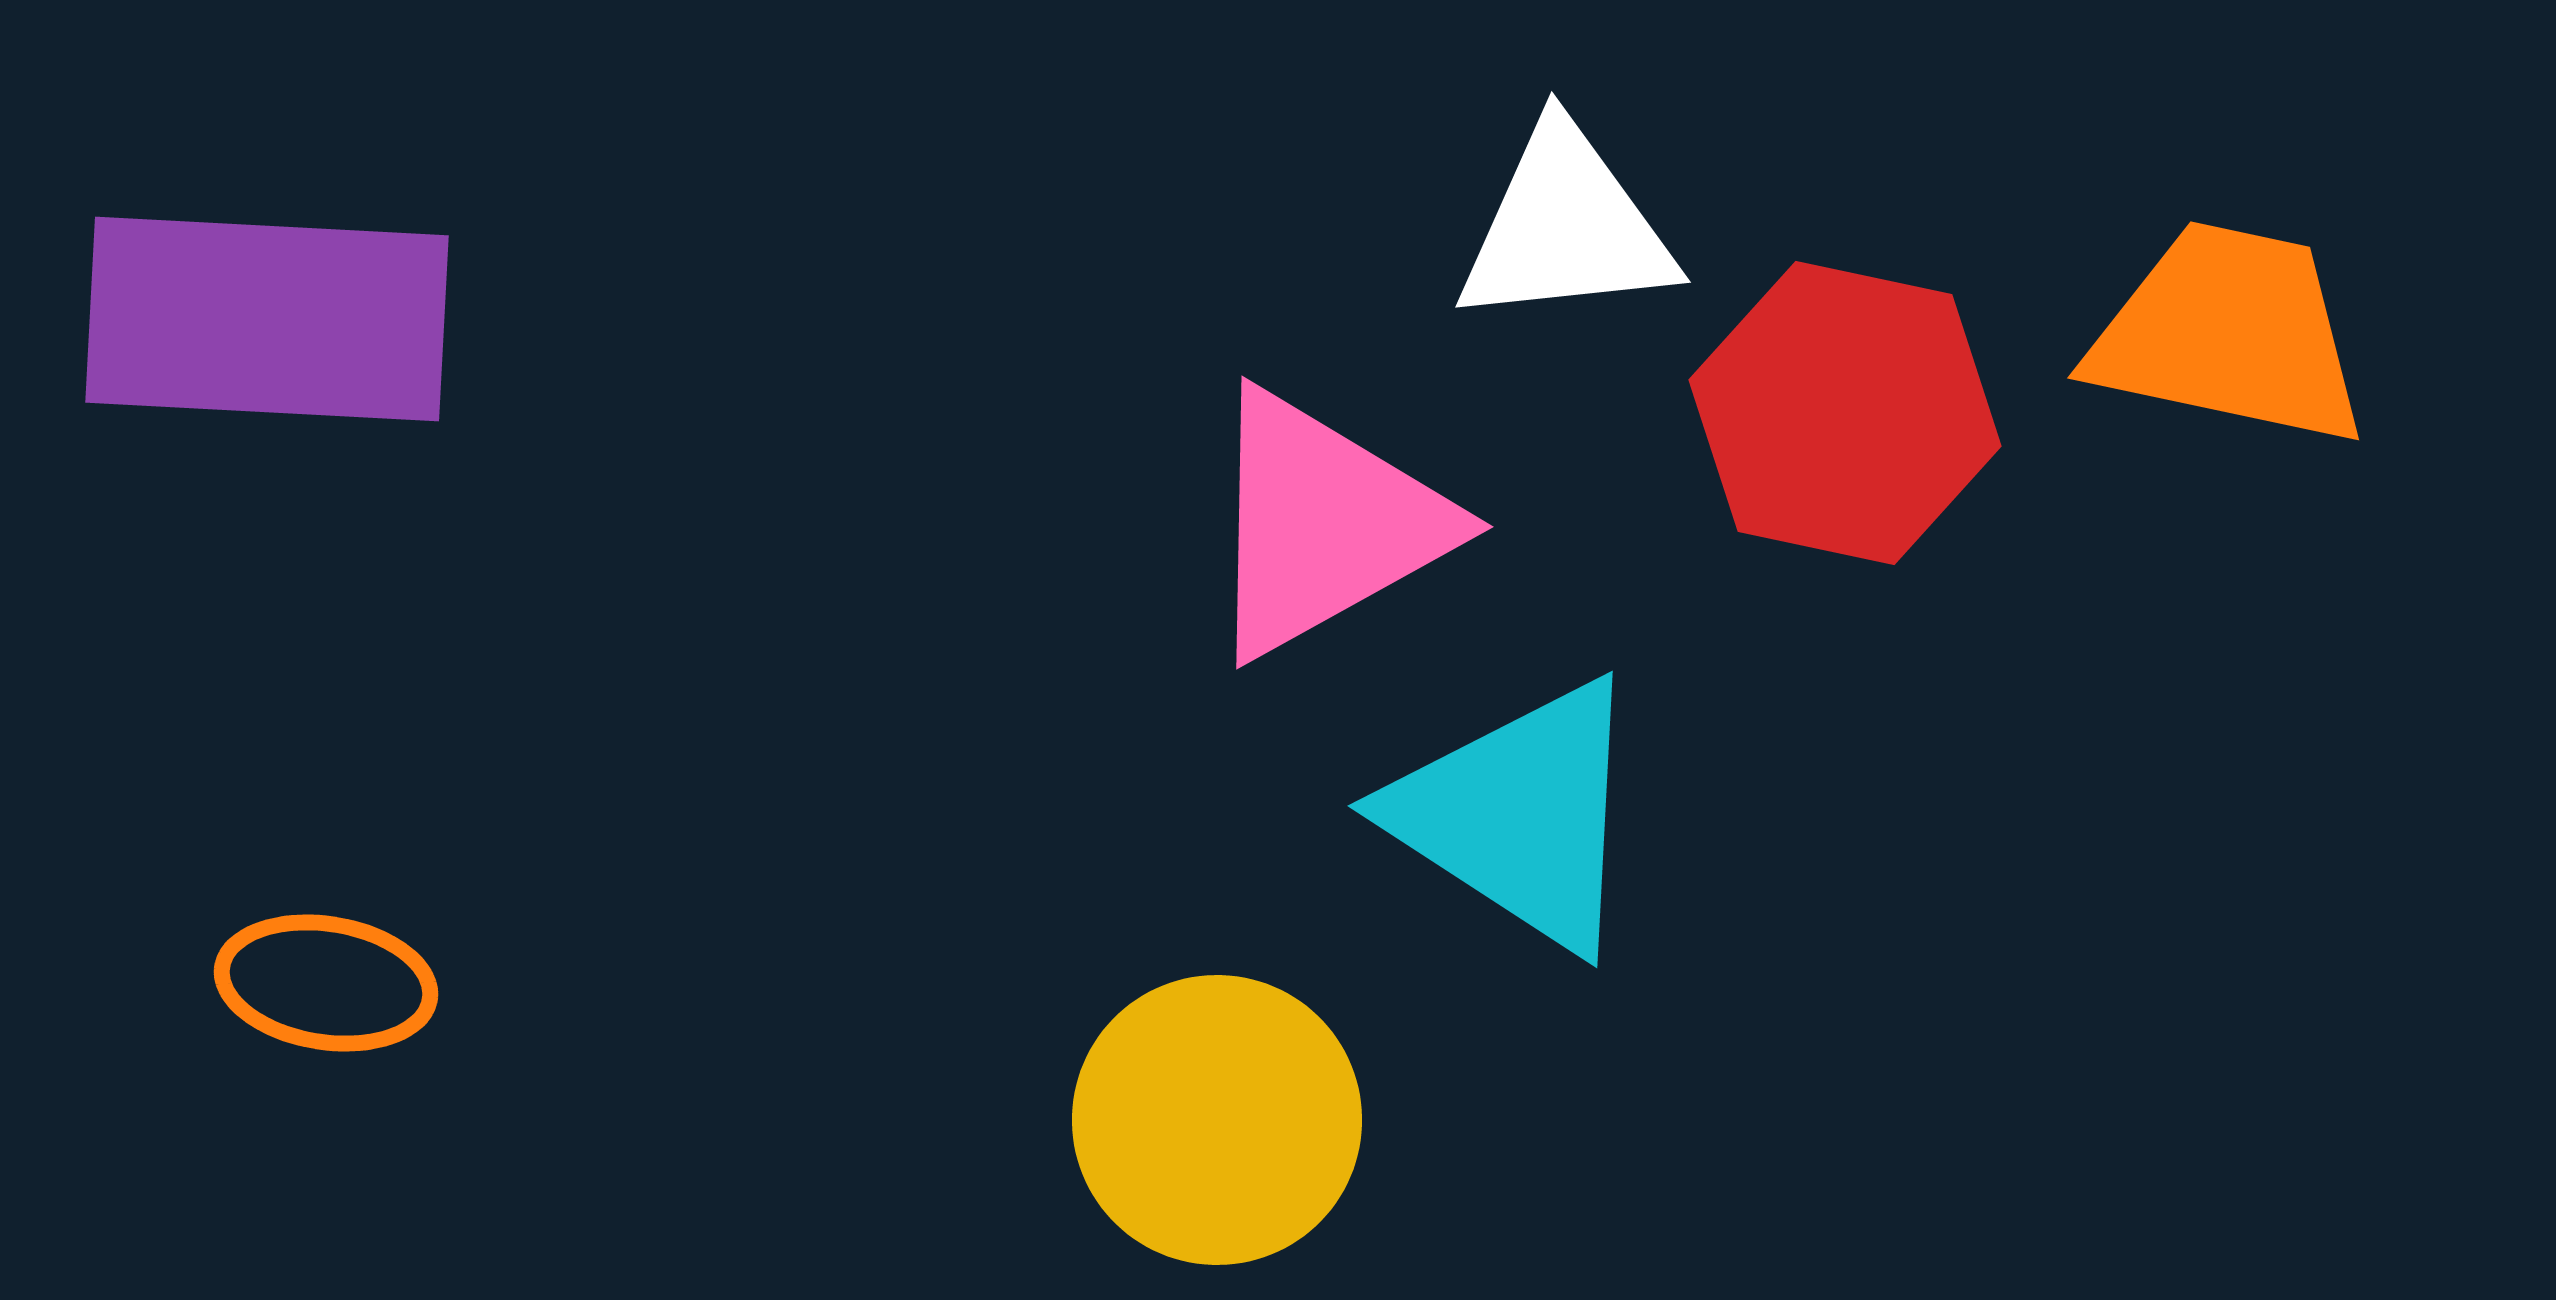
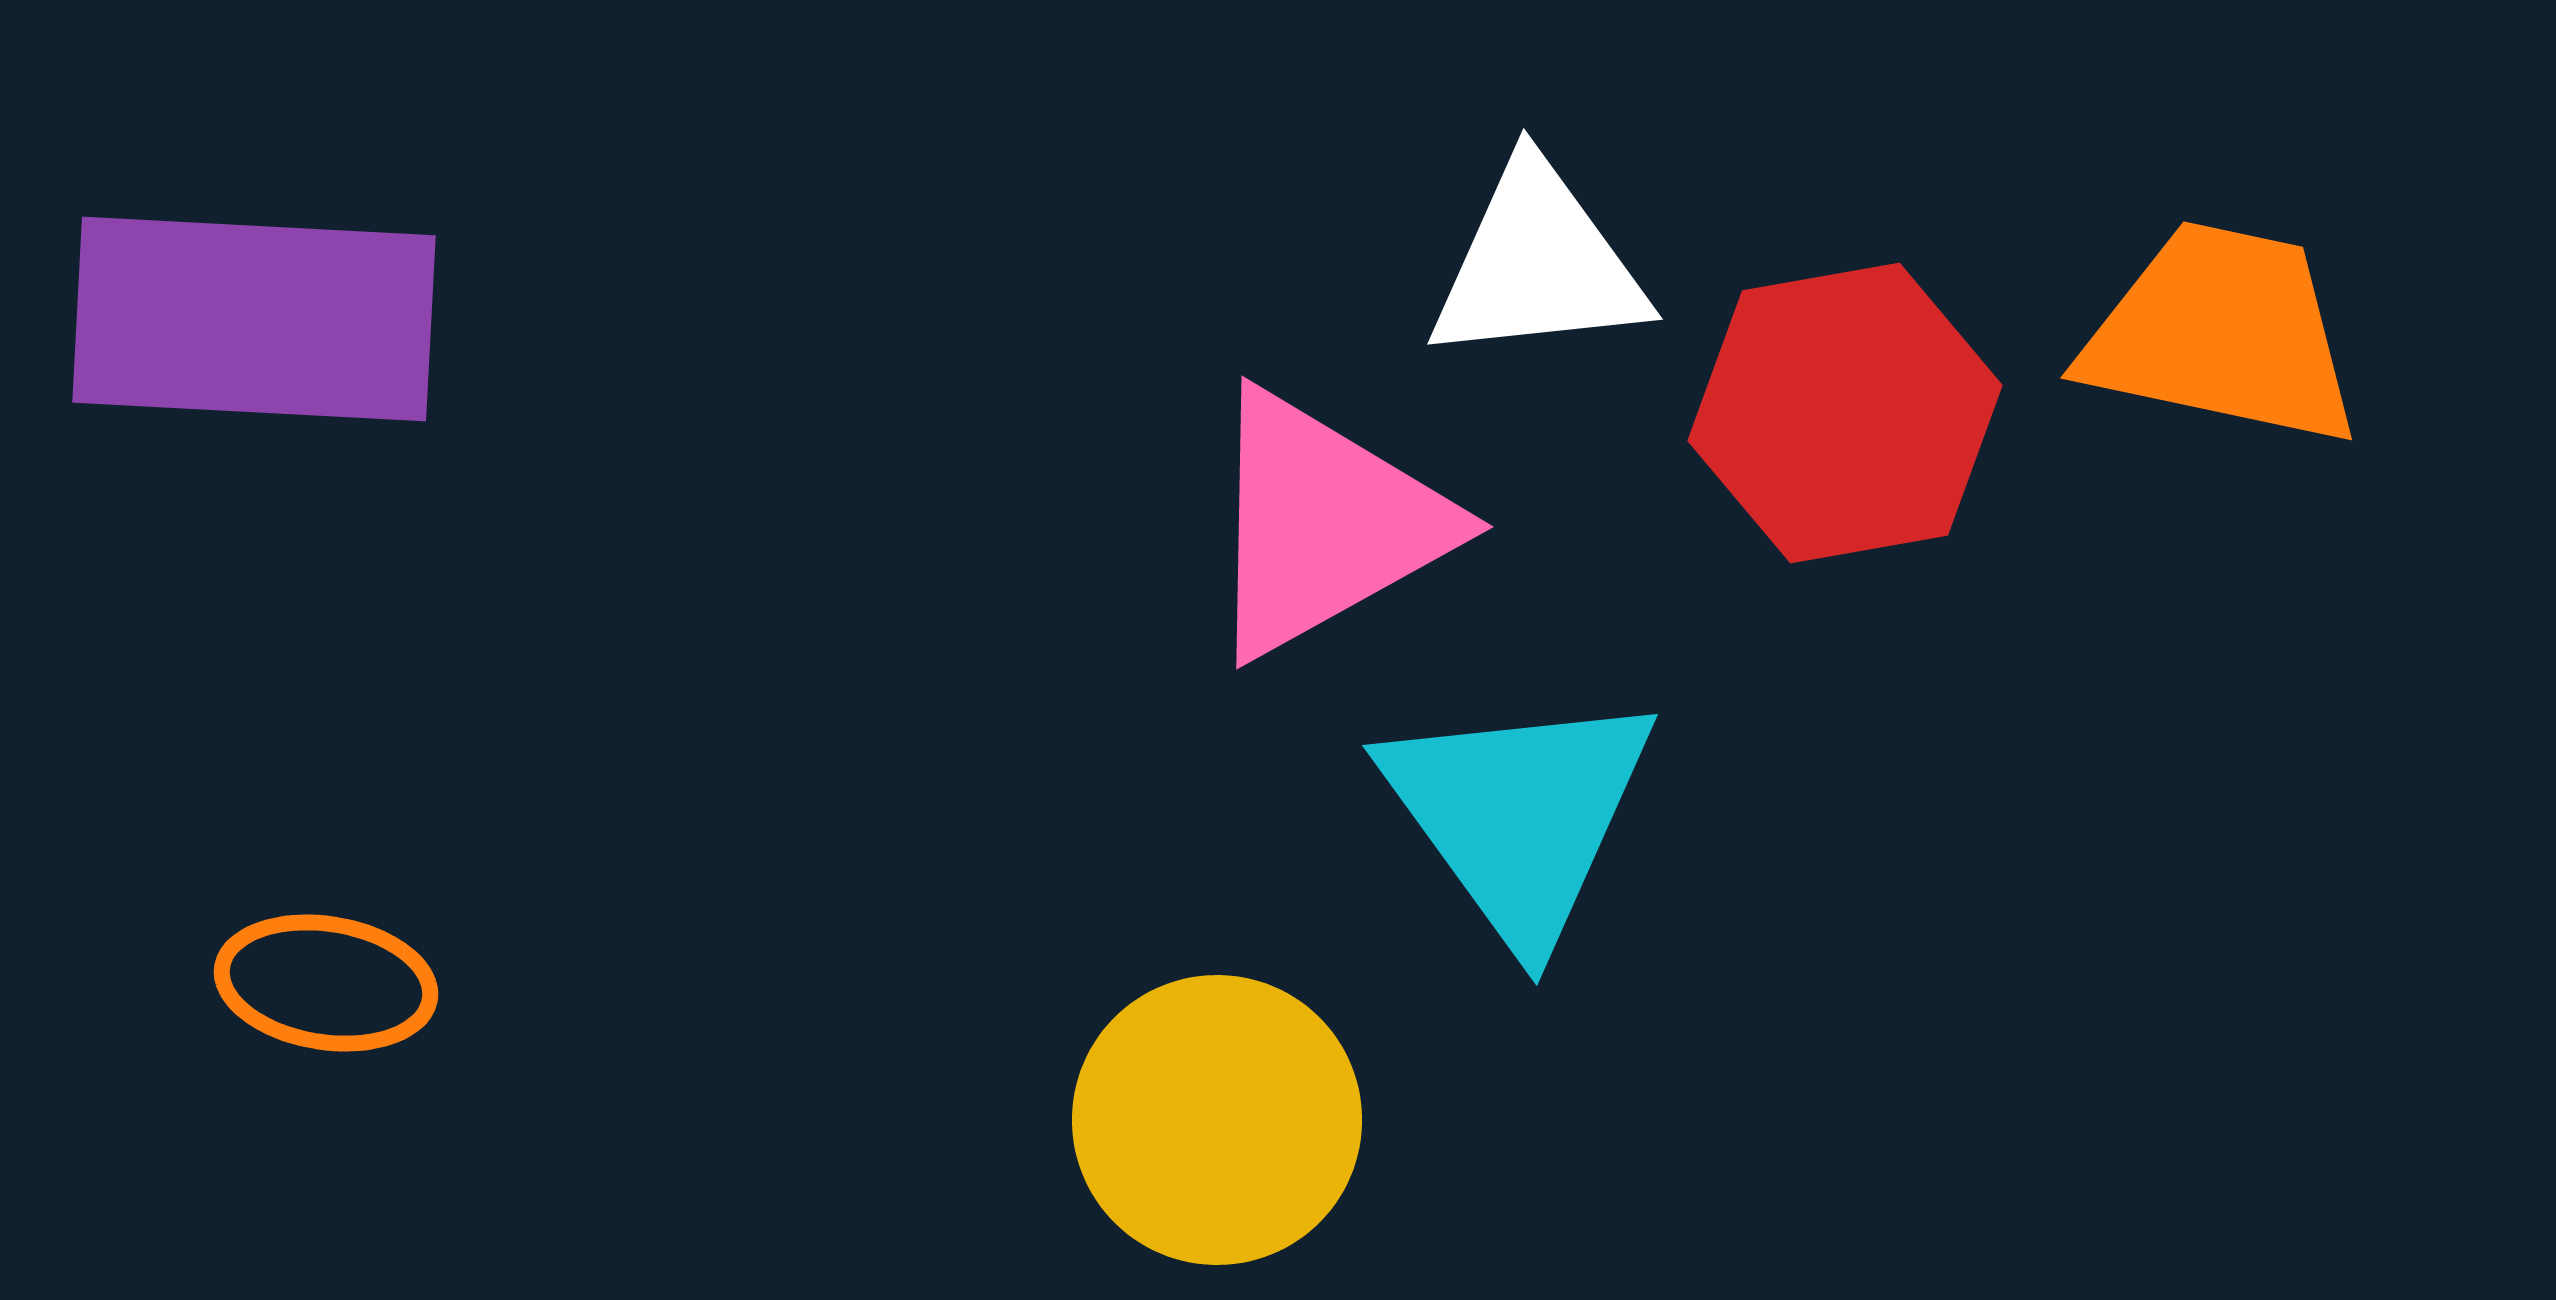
white triangle: moved 28 px left, 37 px down
purple rectangle: moved 13 px left
orange trapezoid: moved 7 px left
red hexagon: rotated 22 degrees counterclockwise
cyan triangle: rotated 21 degrees clockwise
